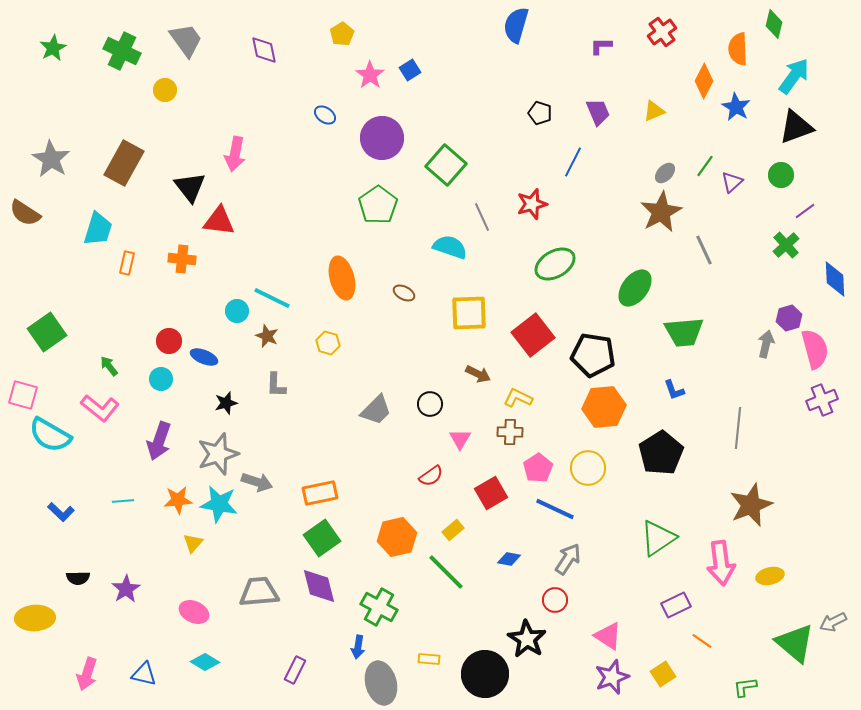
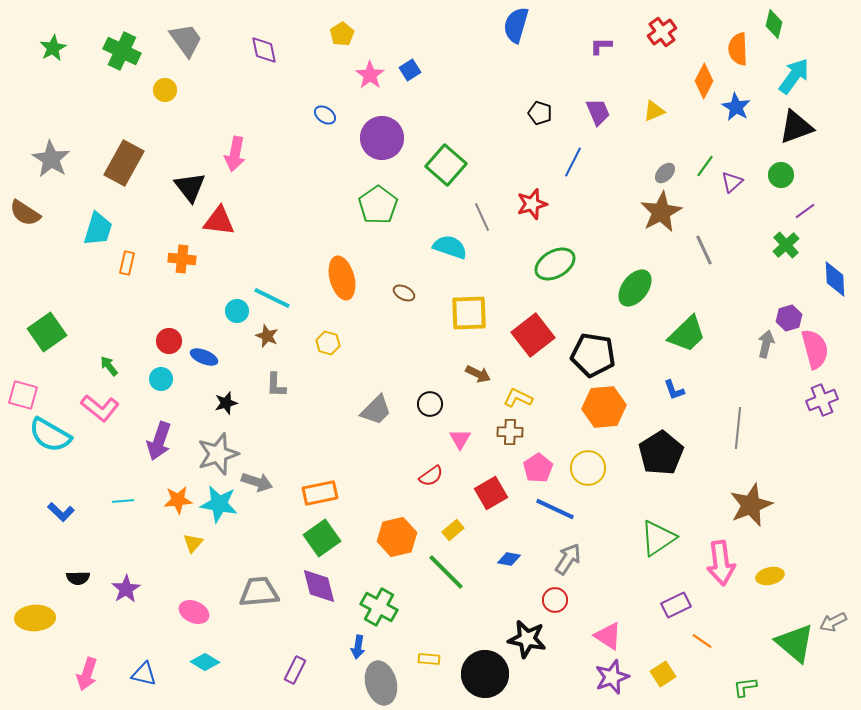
green trapezoid at (684, 332): moved 3 px right, 2 px down; rotated 39 degrees counterclockwise
black star at (527, 639): rotated 21 degrees counterclockwise
